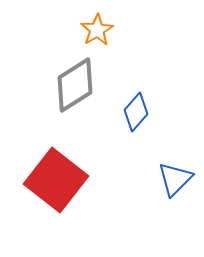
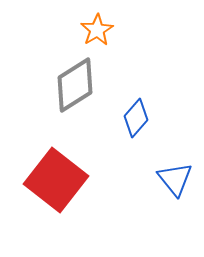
blue diamond: moved 6 px down
blue triangle: rotated 24 degrees counterclockwise
